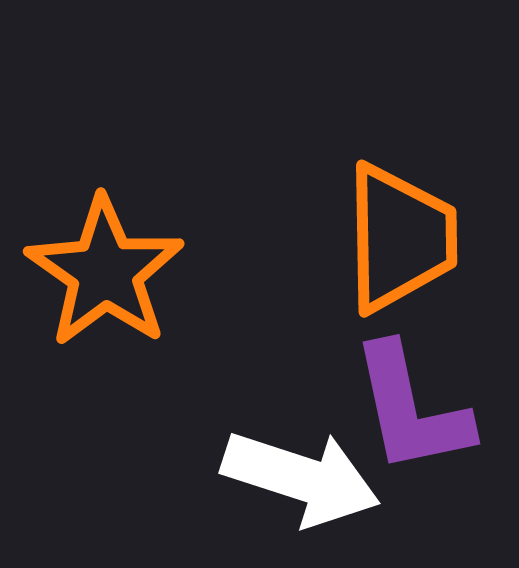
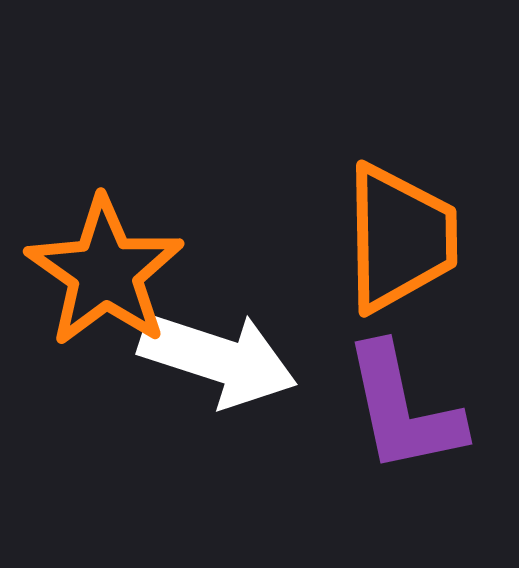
purple L-shape: moved 8 px left
white arrow: moved 83 px left, 119 px up
